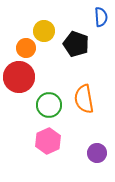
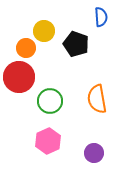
orange semicircle: moved 13 px right
green circle: moved 1 px right, 4 px up
purple circle: moved 3 px left
